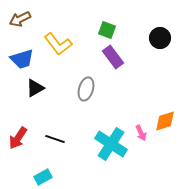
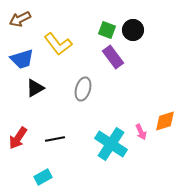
black circle: moved 27 px left, 8 px up
gray ellipse: moved 3 px left
pink arrow: moved 1 px up
black line: rotated 30 degrees counterclockwise
